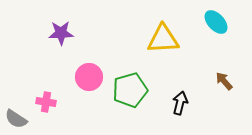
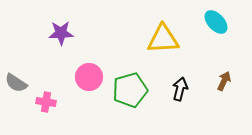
brown arrow: rotated 66 degrees clockwise
black arrow: moved 14 px up
gray semicircle: moved 36 px up
